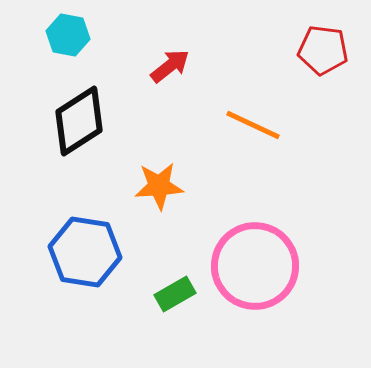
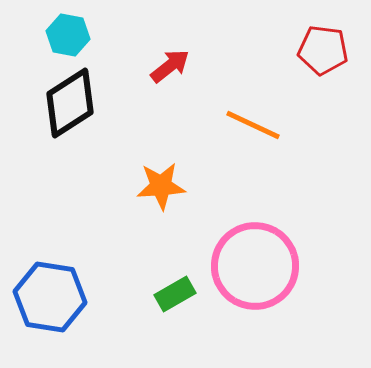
black diamond: moved 9 px left, 18 px up
orange star: moved 2 px right
blue hexagon: moved 35 px left, 45 px down
